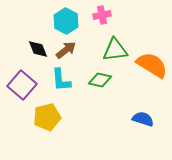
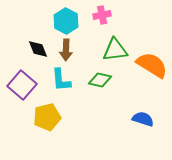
brown arrow: rotated 130 degrees clockwise
